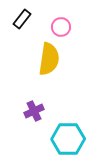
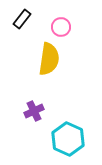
cyan hexagon: rotated 24 degrees clockwise
